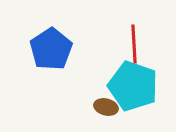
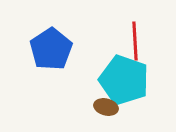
red line: moved 1 px right, 3 px up
cyan pentagon: moved 9 px left, 6 px up
